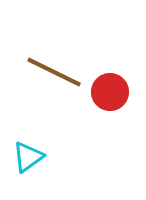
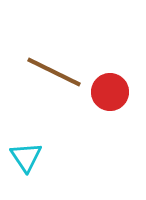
cyan triangle: moved 2 px left; rotated 28 degrees counterclockwise
